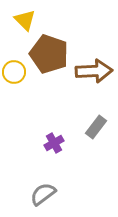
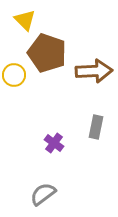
brown pentagon: moved 2 px left, 1 px up
yellow circle: moved 3 px down
gray rectangle: rotated 25 degrees counterclockwise
purple cross: rotated 24 degrees counterclockwise
